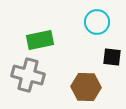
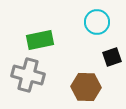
black square: rotated 24 degrees counterclockwise
